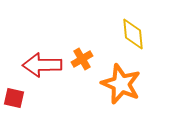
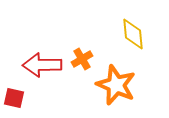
orange star: moved 5 px left, 1 px down
